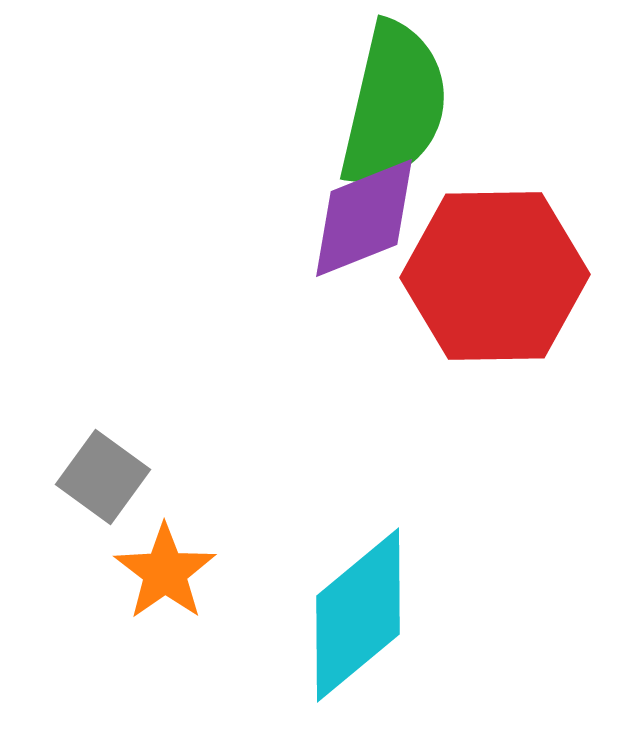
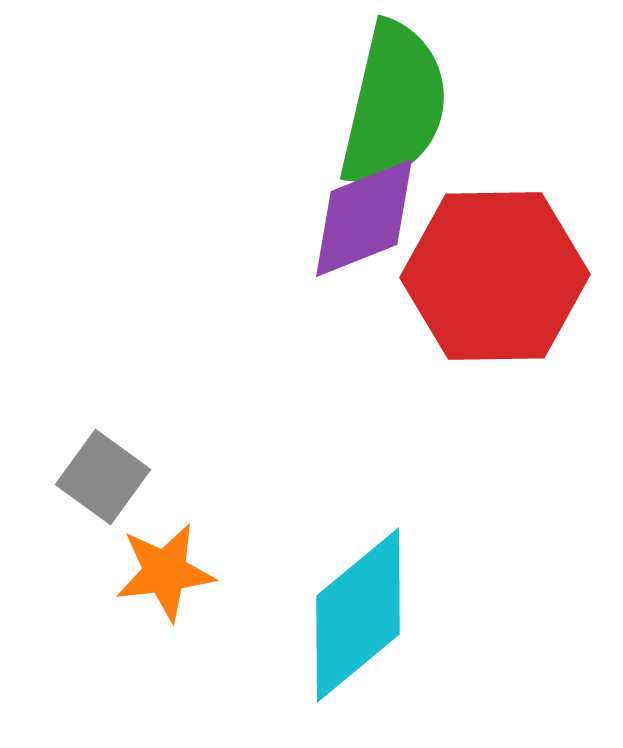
orange star: rotated 28 degrees clockwise
